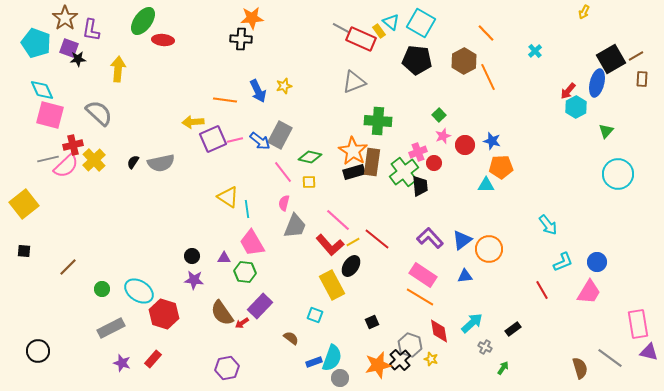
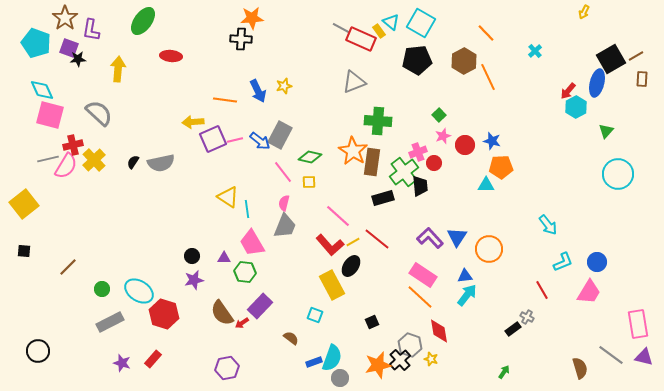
red ellipse at (163, 40): moved 8 px right, 16 px down
black pentagon at (417, 60): rotated 12 degrees counterclockwise
pink semicircle at (66, 166): rotated 16 degrees counterclockwise
black rectangle at (354, 172): moved 29 px right, 26 px down
pink line at (338, 220): moved 4 px up
gray trapezoid at (295, 226): moved 10 px left
blue triangle at (462, 240): moved 5 px left, 3 px up; rotated 20 degrees counterclockwise
purple star at (194, 280): rotated 18 degrees counterclockwise
orange line at (420, 297): rotated 12 degrees clockwise
cyan arrow at (472, 323): moved 5 px left, 28 px up; rotated 10 degrees counterclockwise
gray rectangle at (111, 328): moved 1 px left, 6 px up
gray cross at (485, 347): moved 42 px right, 30 px up
purple triangle at (649, 352): moved 5 px left, 5 px down
gray line at (610, 358): moved 1 px right, 3 px up
green arrow at (503, 368): moved 1 px right, 4 px down
